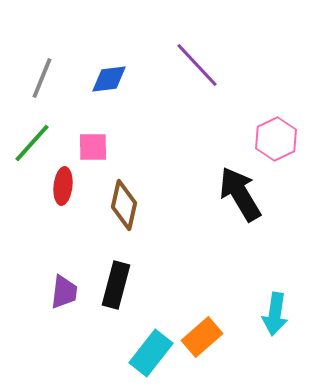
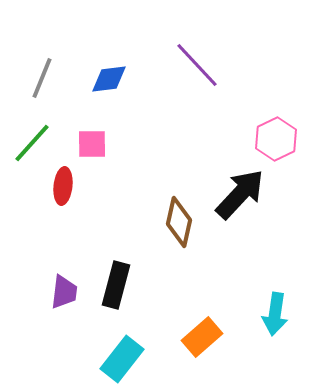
pink square: moved 1 px left, 3 px up
black arrow: rotated 74 degrees clockwise
brown diamond: moved 55 px right, 17 px down
cyan rectangle: moved 29 px left, 6 px down
